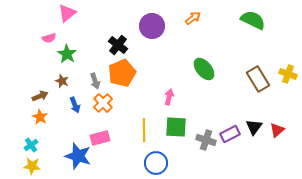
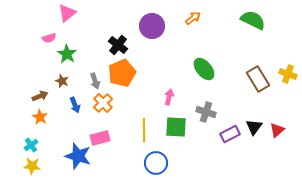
gray cross: moved 28 px up
